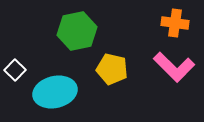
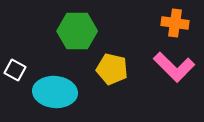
green hexagon: rotated 12 degrees clockwise
white square: rotated 15 degrees counterclockwise
cyan ellipse: rotated 18 degrees clockwise
